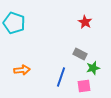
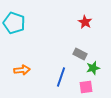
pink square: moved 2 px right, 1 px down
